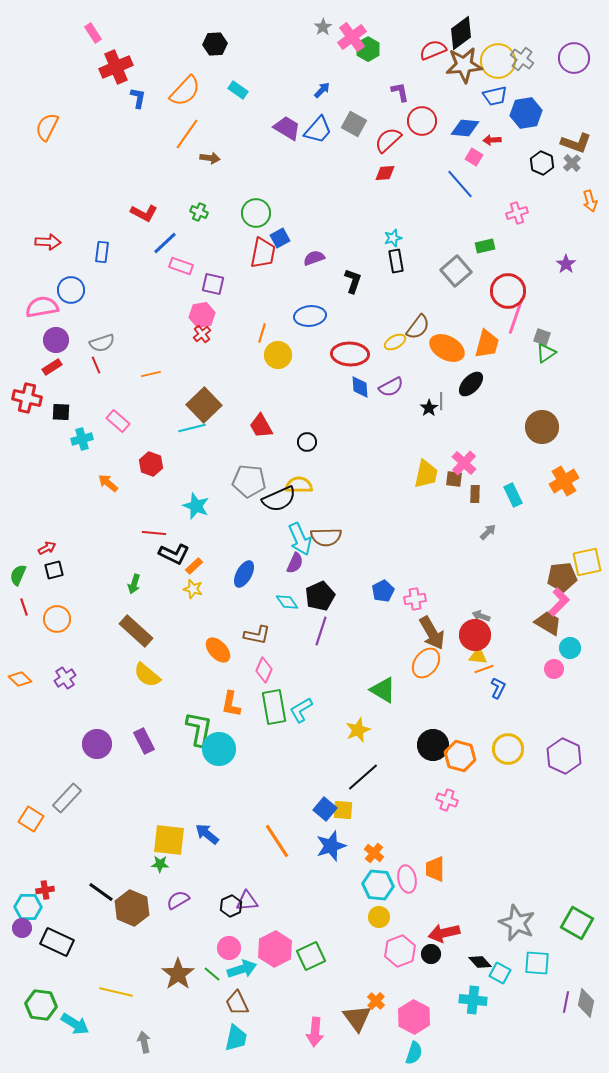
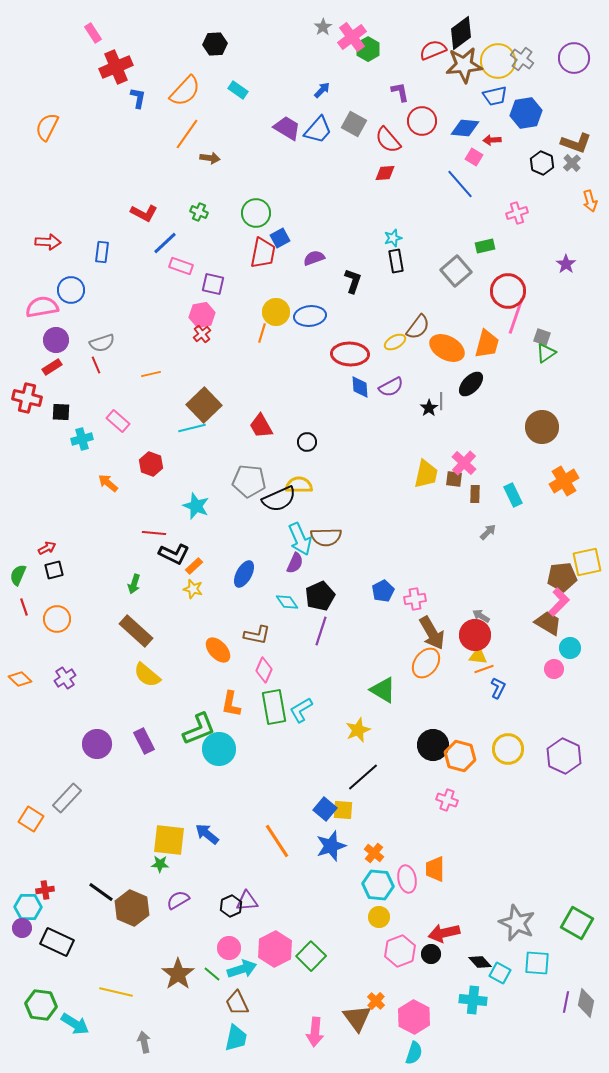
red semicircle at (388, 140): rotated 88 degrees counterclockwise
yellow circle at (278, 355): moved 2 px left, 43 px up
gray arrow at (481, 616): rotated 12 degrees clockwise
green L-shape at (199, 729): rotated 57 degrees clockwise
green square at (311, 956): rotated 20 degrees counterclockwise
